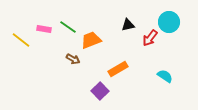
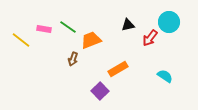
brown arrow: rotated 80 degrees clockwise
